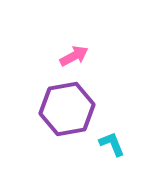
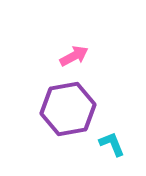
purple hexagon: moved 1 px right
